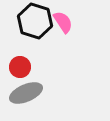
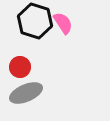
pink semicircle: moved 1 px down
